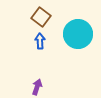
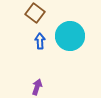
brown square: moved 6 px left, 4 px up
cyan circle: moved 8 px left, 2 px down
